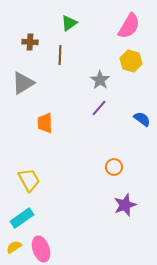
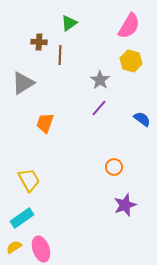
brown cross: moved 9 px right
orange trapezoid: rotated 20 degrees clockwise
